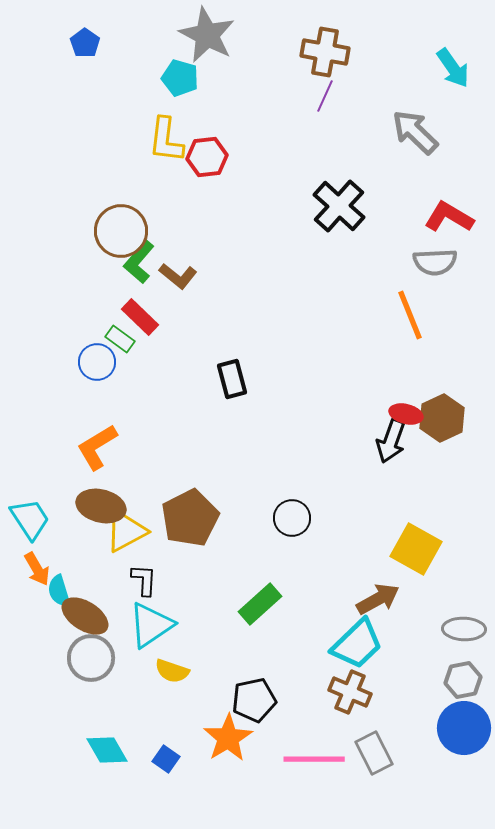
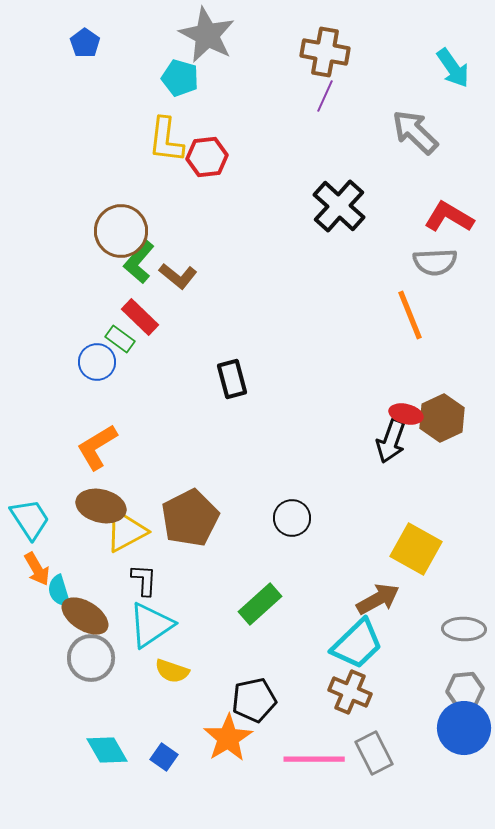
gray hexagon at (463, 680): moved 2 px right, 10 px down; rotated 6 degrees clockwise
blue square at (166, 759): moved 2 px left, 2 px up
